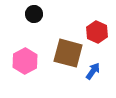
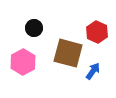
black circle: moved 14 px down
pink hexagon: moved 2 px left, 1 px down
